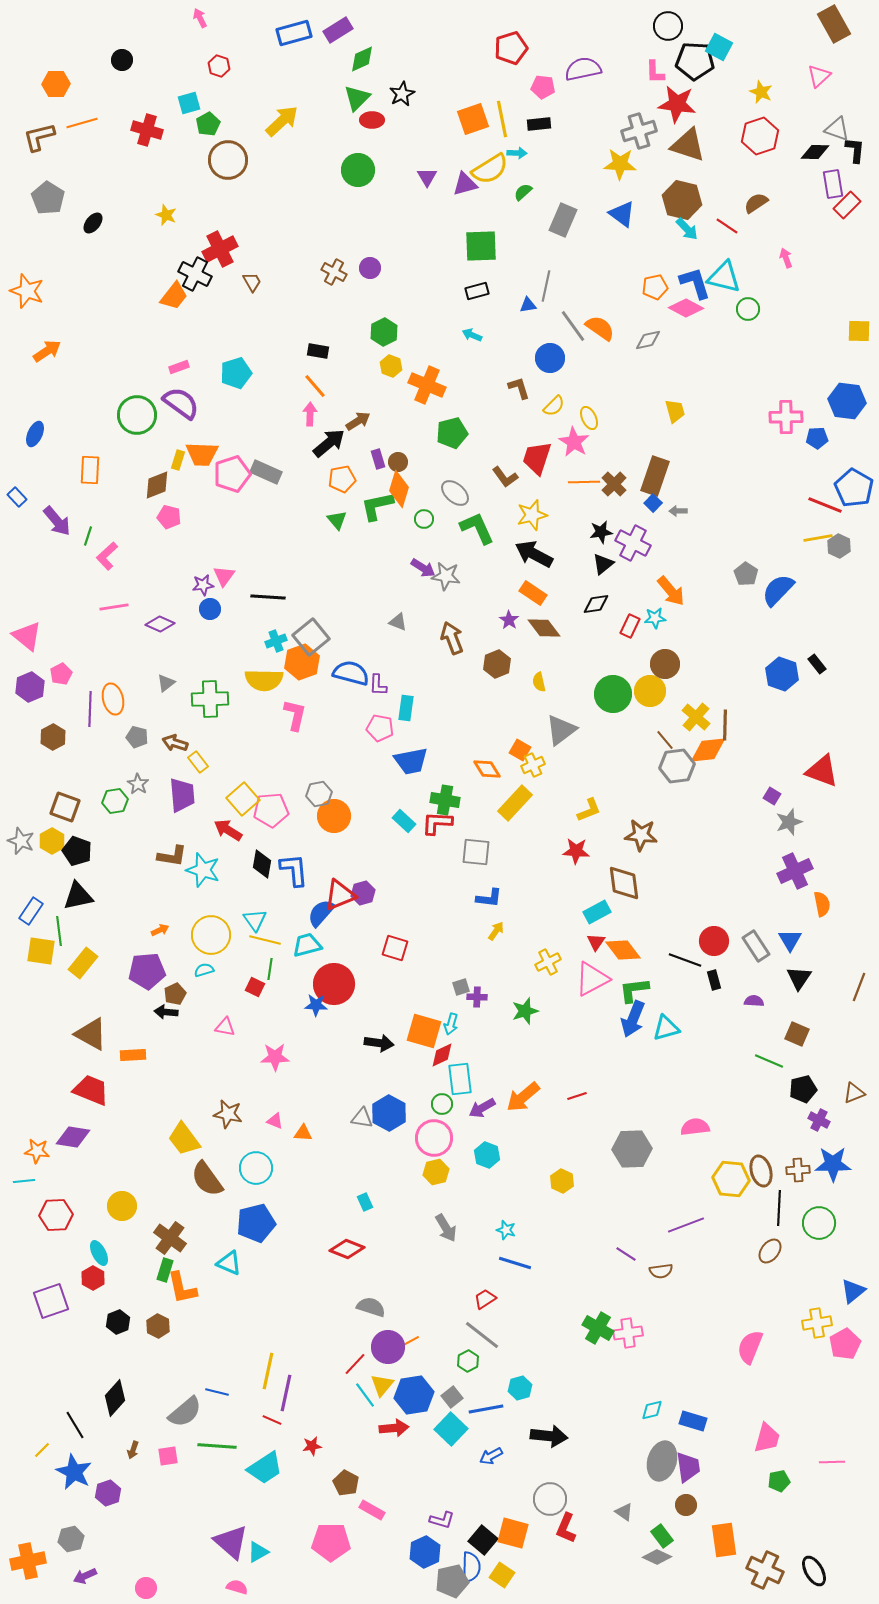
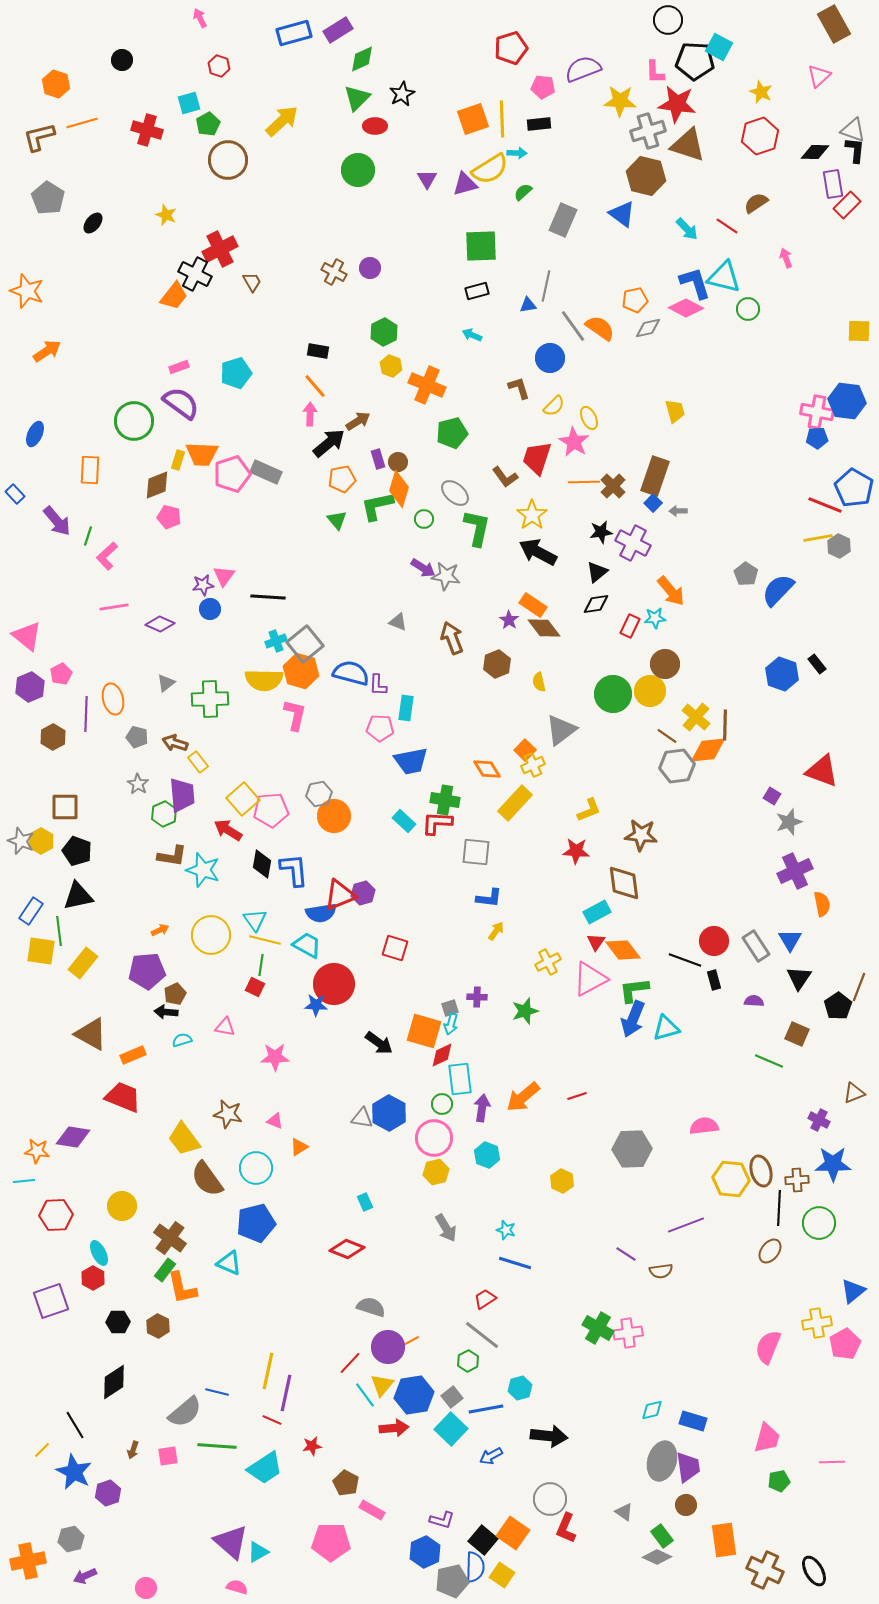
black circle at (668, 26): moved 6 px up
purple semicircle at (583, 69): rotated 9 degrees counterclockwise
orange hexagon at (56, 84): rotated 20 degrees clockwise
yellow line at (502, 119): rotated 9 degrees clockwise
red ellipse at (372, 120): moved 3 px right, 6 px down
gray triangle at (837, 129): moved 16 px right, 1 px down
gray cross at (639, 131): moved 9 px right
yellow star at (620, 164): moved 63 px up
purple triangle at (427, 177): moved 2 px down
brown hexagon at (682, 200): moved 36 px left, 24 px up
orange pentagon at (655, 287): moved 20 px left, 13 px down
gray diamond at (648, 340): moved 12 px up
green circle at (137, 415): moved 3 px left, 6 px down
pink cross at (786, 417): moved 31 px right, 5 px up; rotated 12 degrees clockwise
brown cross at (614, 484): moved 1 px left, 2 px down
blue rectangle at (17, 497): moved 2 px left, 3 px up
yellow star at (532, 515): rotated 20 degrees counterclockwise
green L-shape at (477, 528): rotated 36 degrees clockwise
black arrow at (534, 554): moved 4 px right, 2 px up
black triangle at (603, 564): moved 6 px left, 8 px down
orange rectangle at (533, 593): moved 12 px down
gray square at (311, 637): moved 6 px left, 7 px down
orange hexagon at (302, 662): moved 1 px left, 9 px down; rotated 24 degrees counterclockwise
purple line at (90, 709): moved 4 px left, 5 px down
pink pentagon at (380, 728): rotated 8 degrees counterclockwise
brown line at (665, 740): moved 2 px right, 4 px up; rotated 15 degrees counterclockwise
orange square at (520, 750): moved 5 px right; rotated 15 degrees clockwise
green hexagon at (115, 801): moved 49 px right, 13 px down; rotated 15 degrees counterclockwise
brown square at (65, 807): rotated 20 degrees counterclockwise
yellow hexagon at (52, 841): moved 11 px left
blue semicircle at (321, 913): rotated 140 degrees counterclockwise
cyan trapezoid at (307, 945): rotated 44 degrees clockwise
green line at (270, 969): moved 9 px left, 4 px up
cyan semicircle at (204, 970): moved 22 px left, 70 px down
pink triangle at (592, 979): moved 2 px left
gray square at (461, 987): moved 11 px left, 21 px down
black arrow at (379, 1043): rotated 28 degrees clockwise
orange rectangle at (133, 1055): rotated 20 degrees counterclockwise
black pentagon at (803, 1089): moved 35 px right, 83 px up; rotated 20 degrees counterclockwise
red trapezoid at (91, 1090): moved 32 px right, 7 px down
purple arrow at (482, 1108): rotated 128 degrees clockwise
pink semicircle at (695, 1127): moved 9 px right, 1 px up
orange triangle at (303, 1133): moved 4 px left, 14 px down; rotated 36 degrees counterclockwise
brown cross at (798, 1170): moved 1 px left, 10 px down
green rectangle at (165, 1270): rotated 20 degrees clockwise
black hexagon at (118, 1322): rotated 20 degrees clockwise
pink semicircle at (750, 1347): moved 18 px right
red line at (355, 1364): moved 5 px left, 1 px up
black diamond at (115, 1398): moved 1 px left, 16 px up; rotated 15 degrees clockwise
orange square at (513, 1533): rotated 20 degrees clockwise
blue semicircle at (471, 1567): moved 4 px right
